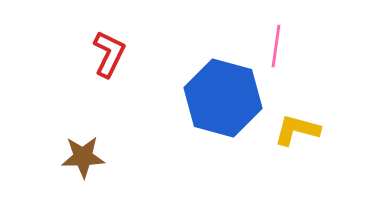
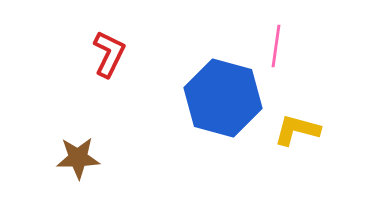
brown star: moved 5 px left, 1 px down
